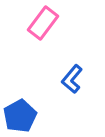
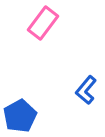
blue L-shape: moved 14 px right, 11 px down
